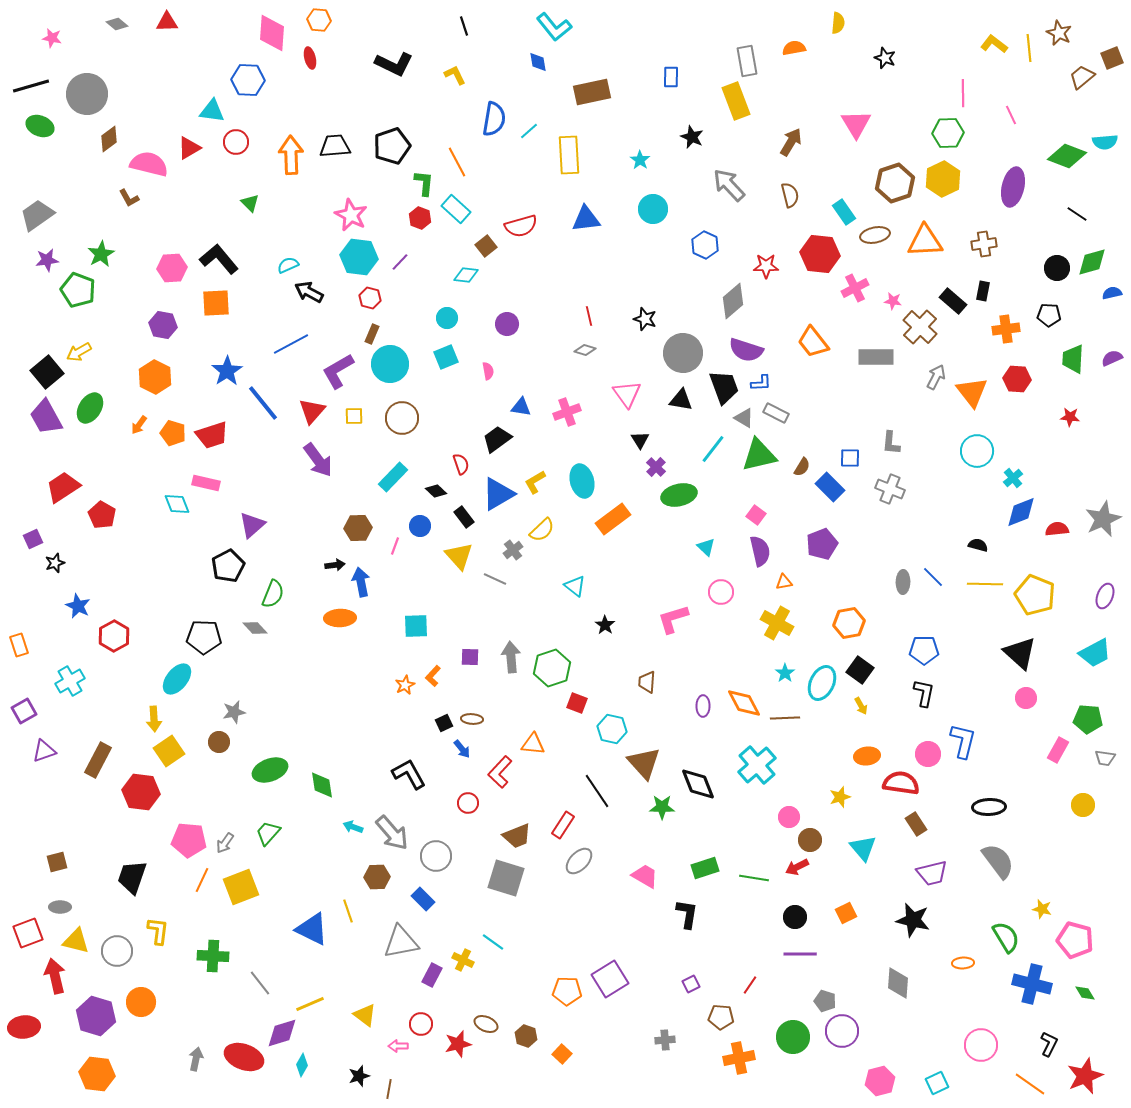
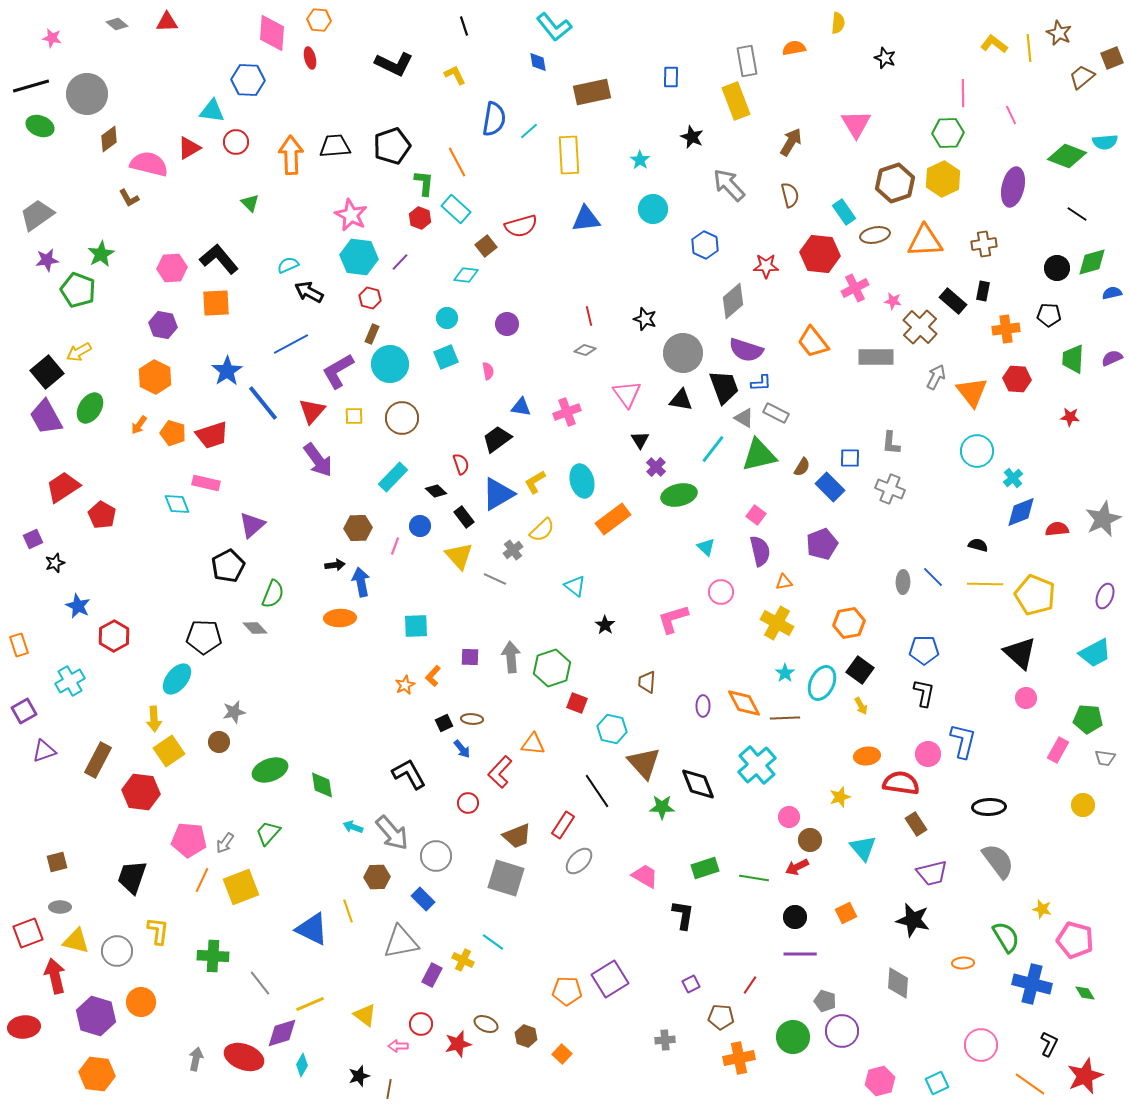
black L-shape at (687, 914): moved 4 px left, 1 px down
